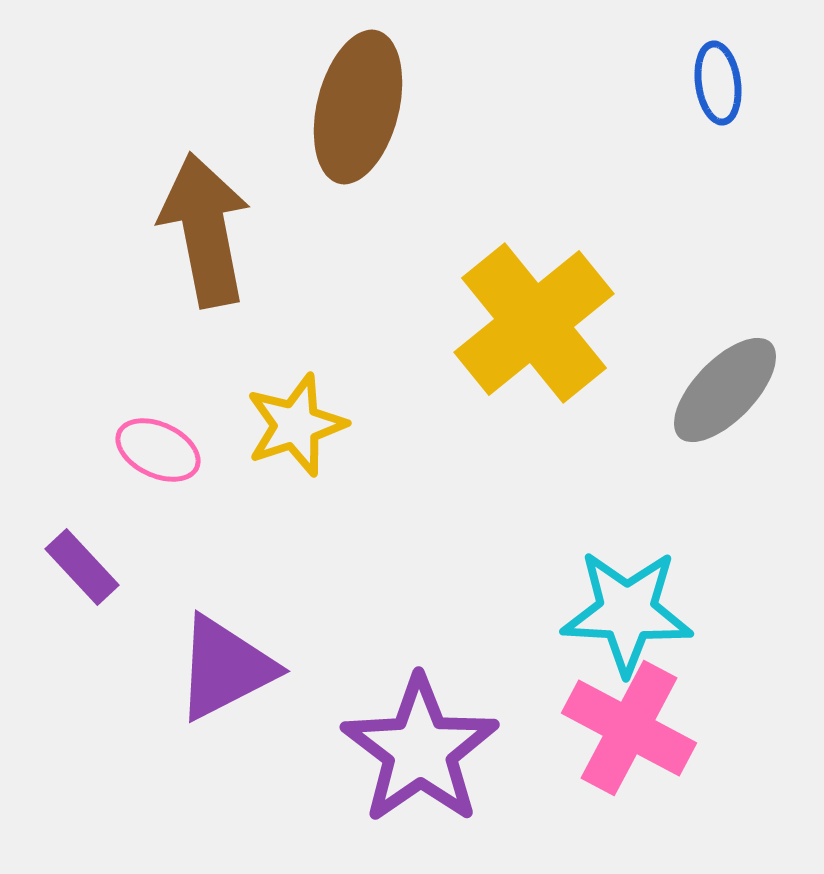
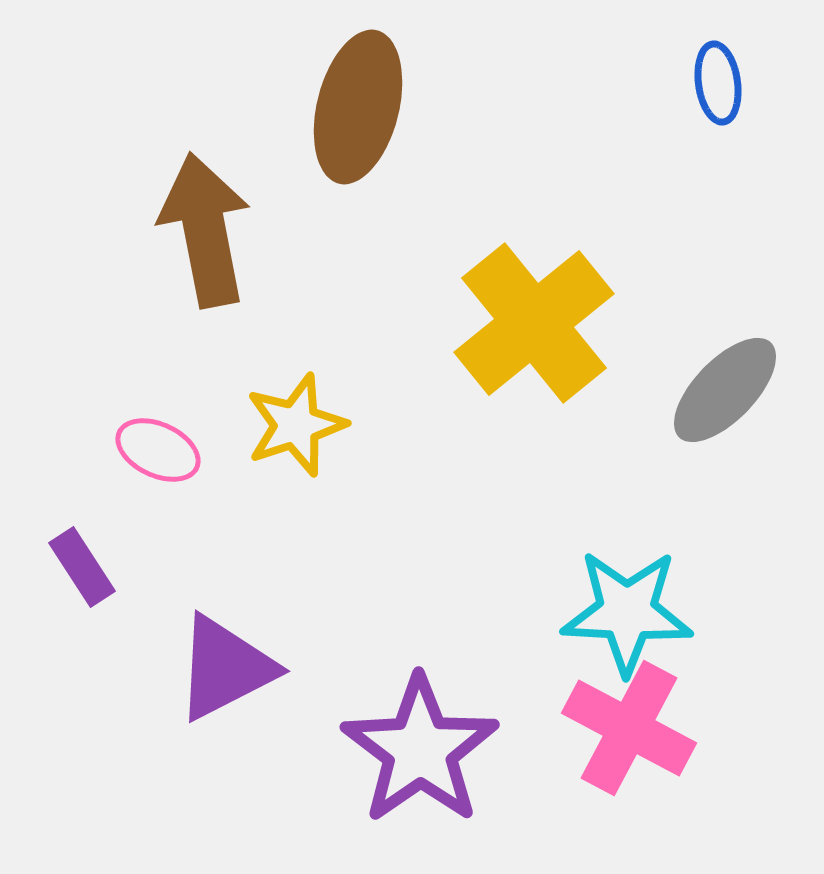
purple rectangle: rotated 10 degrees clockwise
